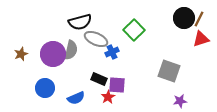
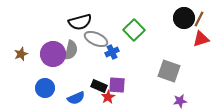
black rectangle: moved 7 px down
